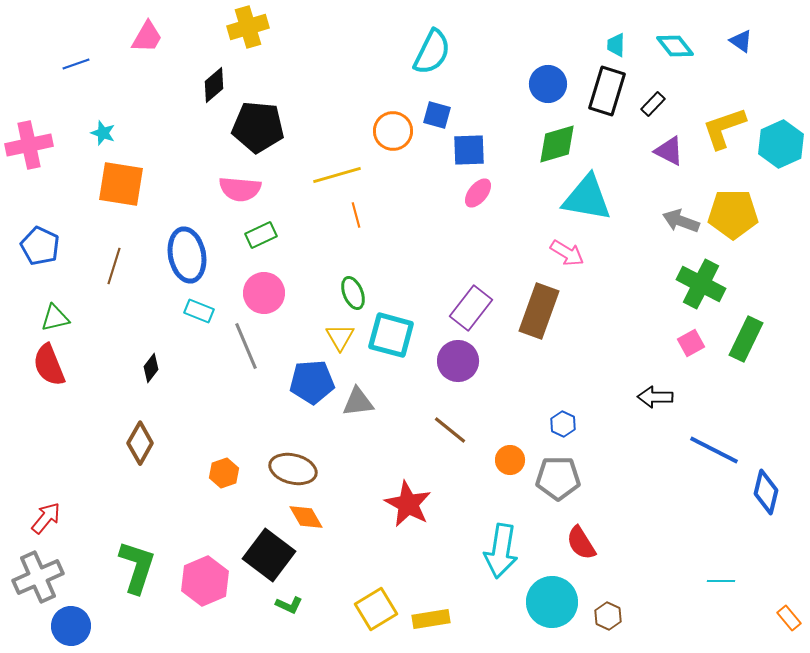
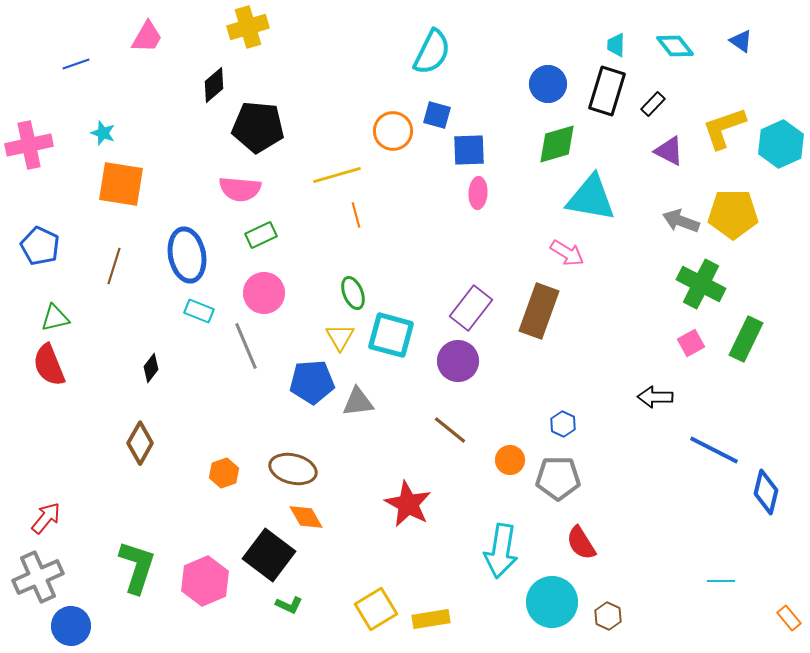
pink ellipse at (478, 193): rotated 36 degrees counterclockwise
cyan triangle at (587, 198): moved 4 px right
